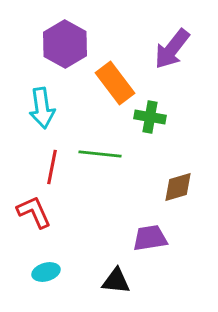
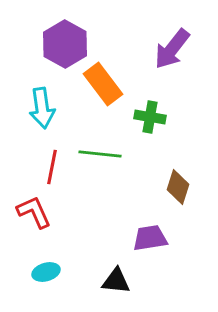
orange rectangle: moved 12 px left, 1 px down
brown diamond: rotated 56 degrees counterclockwise
